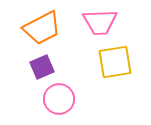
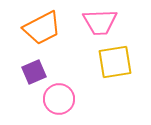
purple square: moved 8 px left, 5 px down
